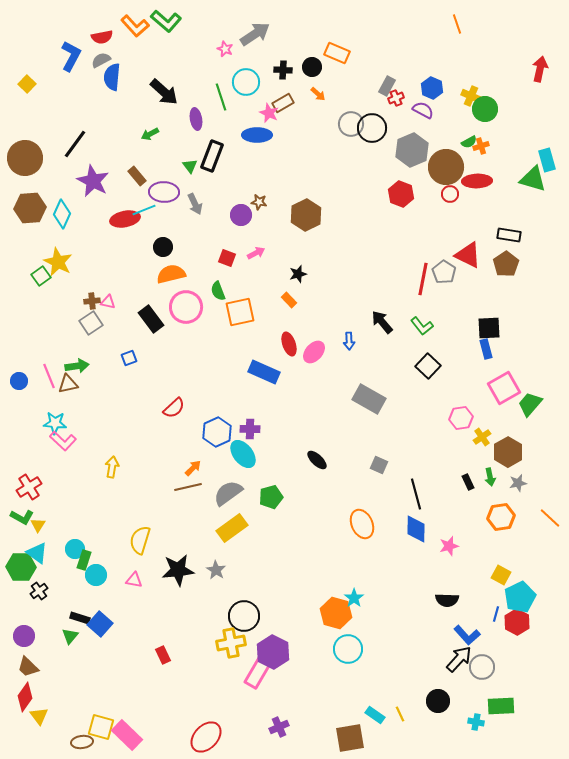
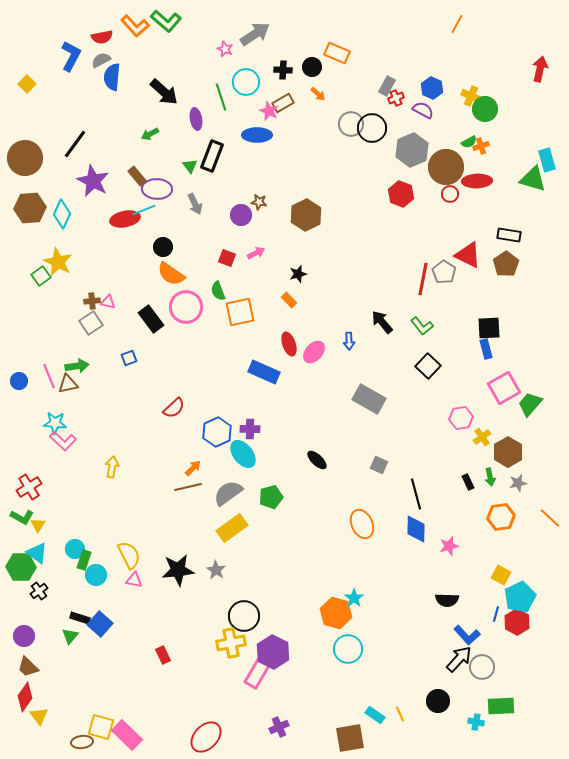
orange line at (457, 24): rotated 48 degrees clockwise
pink star at (269, 113): moved 2 px up
purple ellipse at (164, 192): moved 7 px left, 3 px up
orange semicircle at (171, 274): rotated 132 degrees counterclockwise
yellow semicircle at (140, 540): moved 11 px left, 15 px down; rotated 136 degrees clockwise
